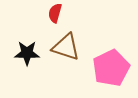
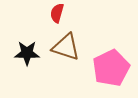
red semicircle: moved 2 px right
